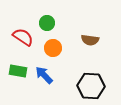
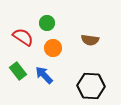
green rectangle: rotated 42 degrees clockwise
